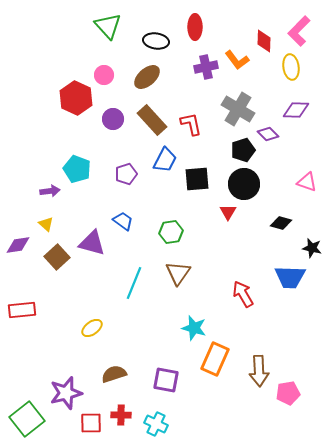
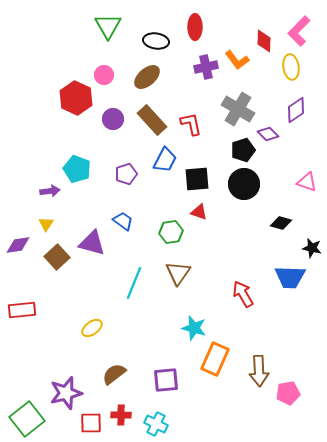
green triangle at (108, 26): rotated 12 degrees clockwise
purple diamond at (296, 110): rotated 36 degrees counterclockwise
red triangle at (228, 212): moved 29 px left; rotated 42 degrees counterclockwise
yellow triangle at (46, 224): rotated 21 degrees clockwise
brown semicircle at (114, 374): rotated 20 degrees counterclockwise
purple square at (166, 380): rotated 16 degrees counterclockwise
